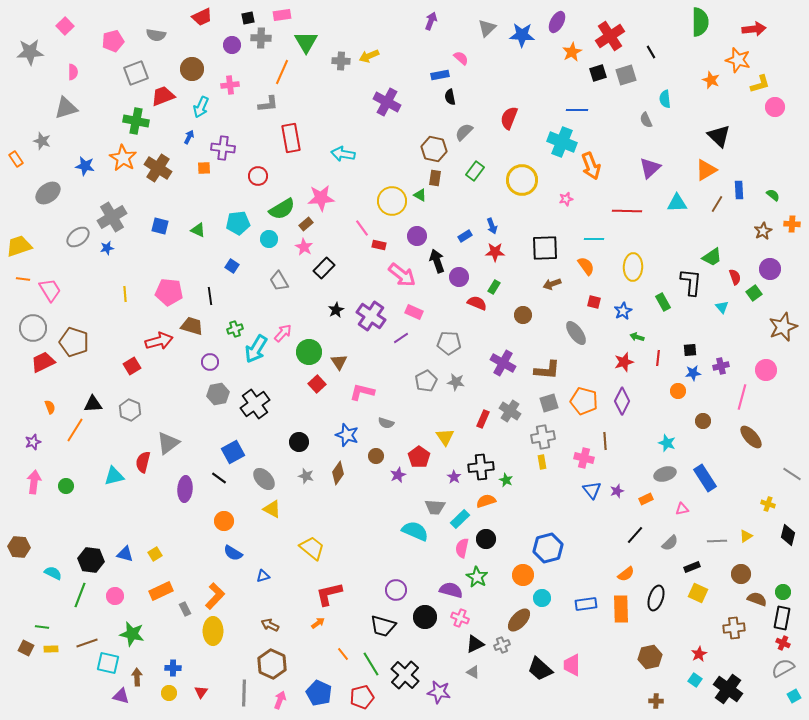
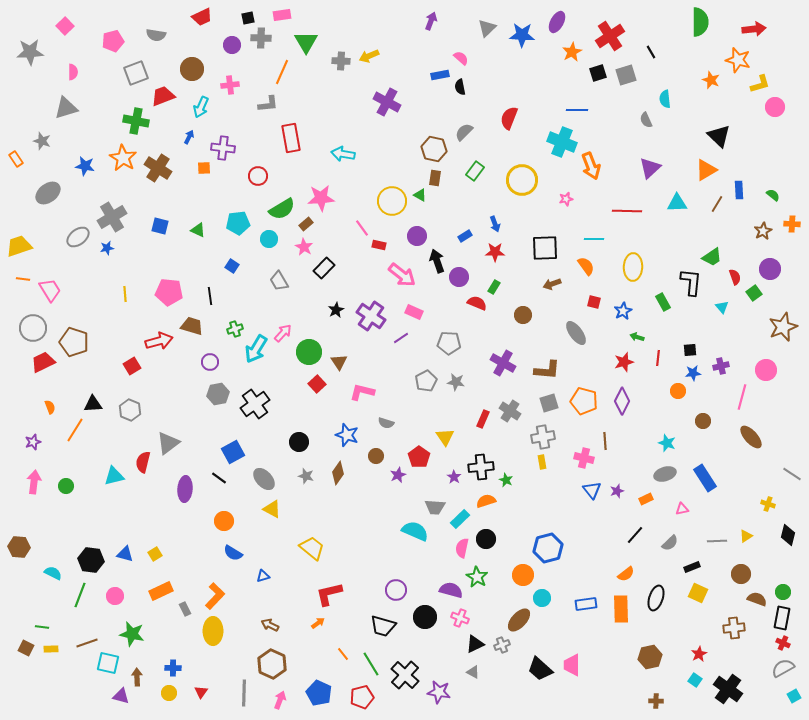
black semicircle at (450, 97): moved 10 px right, 10 px up
blue arrow at (492, 226): moved 3 px right, 2 px up
